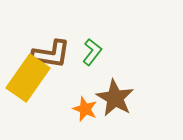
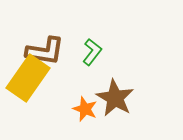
brown L-shape: moved 6 px left, 3 px up
